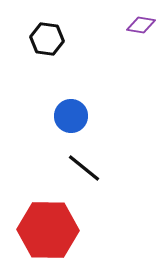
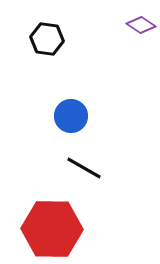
purple diamond: rotated 24 degrees clockwise
black line: rotated 9 degrees counterclockwise
red hexagon: moved 4 px right, 1 px up
